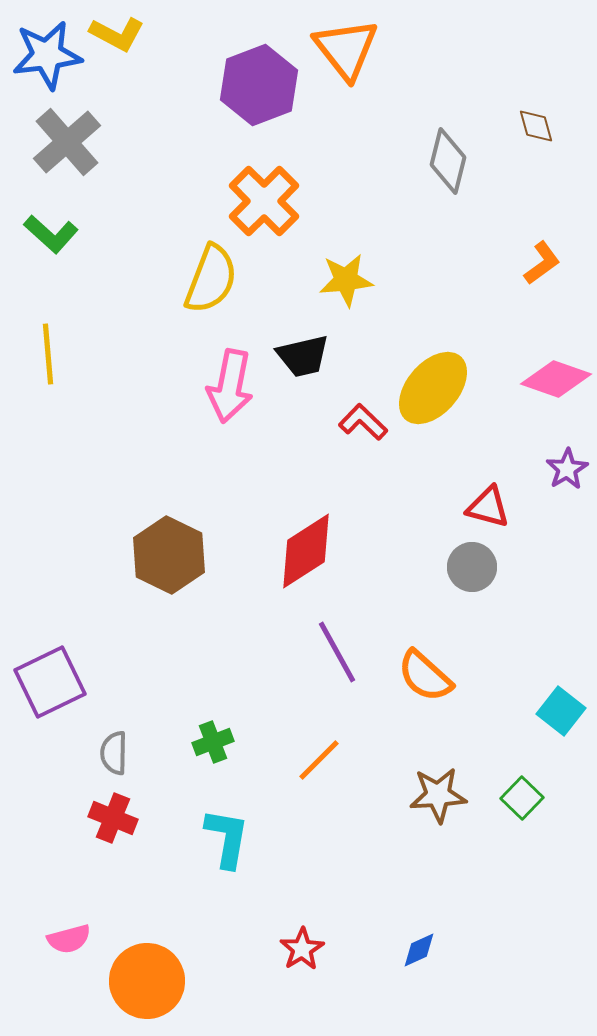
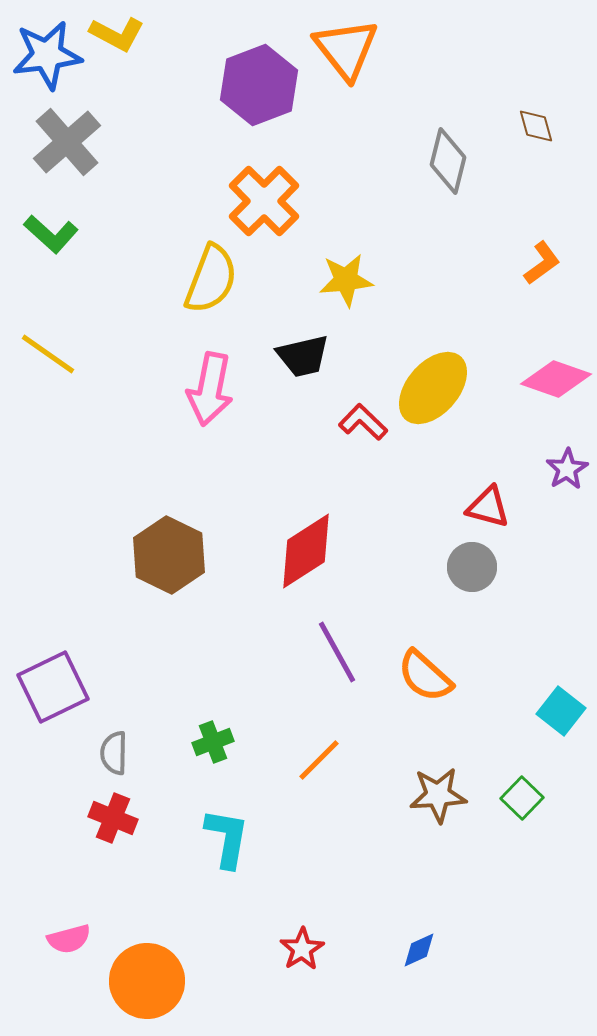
yellow line: rotated 50 degrees counterclockwise
pink arrow: moved 20 px left, 3 px down
purple square: moved 3 px right, 5 px down
